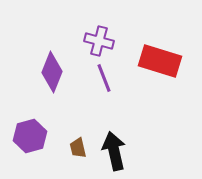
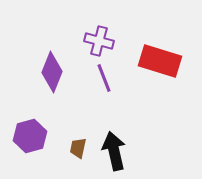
brown trapezoid: rotated 25 degrees clockwise
